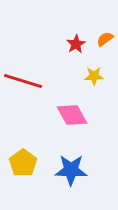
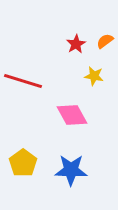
orange semicircle: moved 2 px down
yellow star: rotated 12 degrees clockwise
